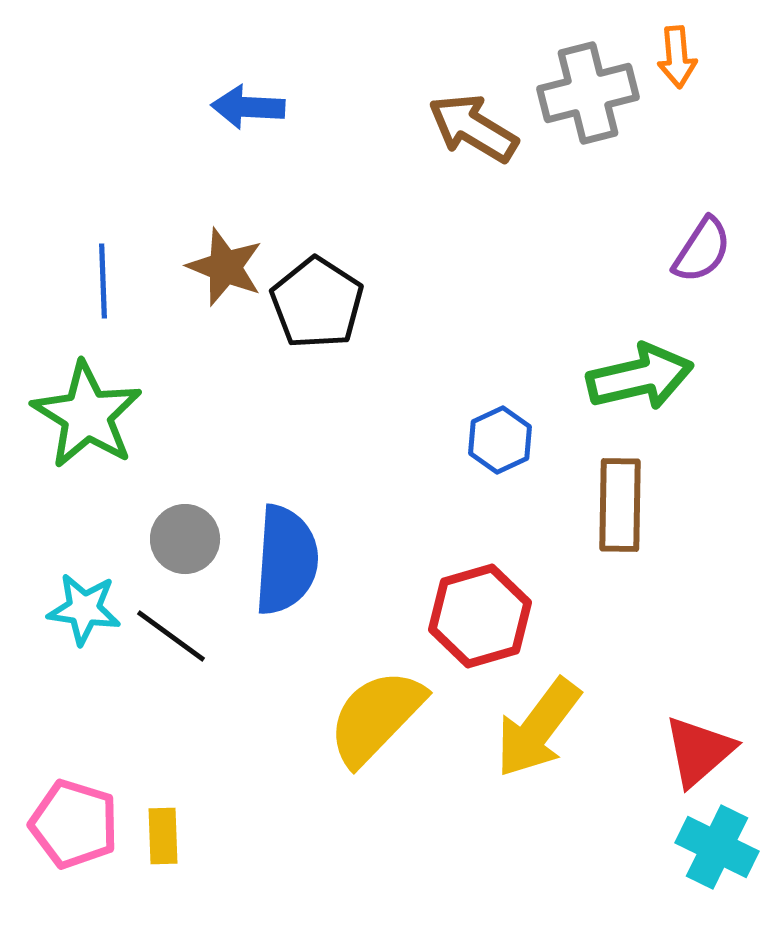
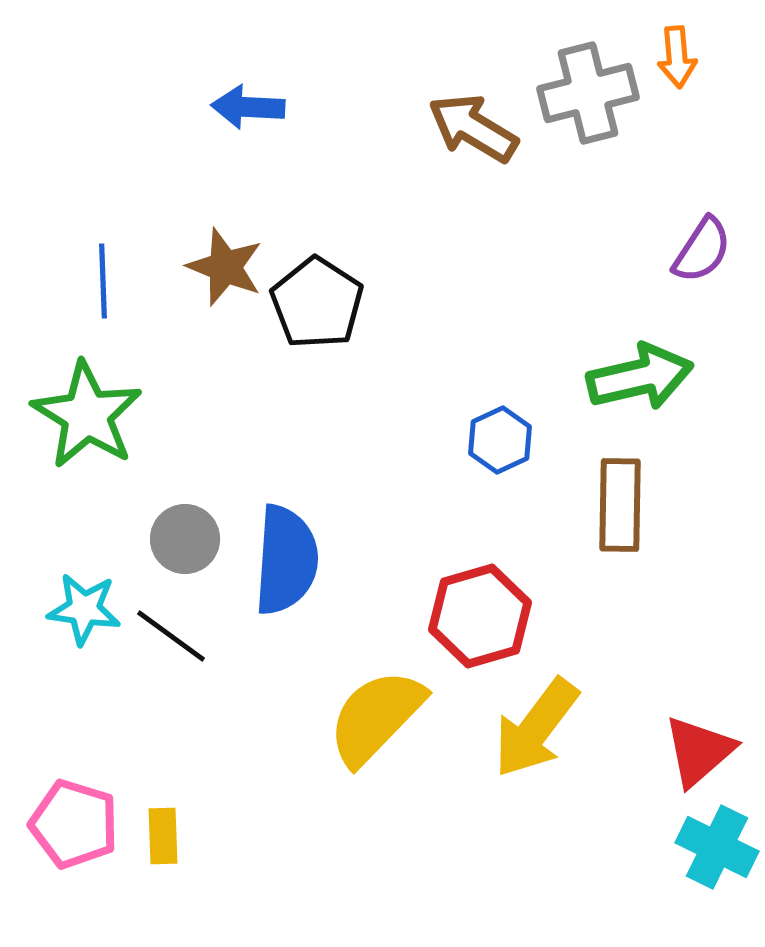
yellow arrow: moved 2 px left
